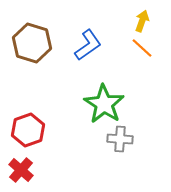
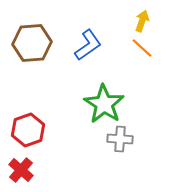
brown hexagon: rotated 21 degrees counterclockwise
